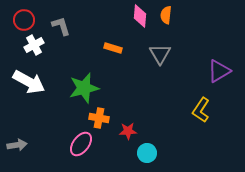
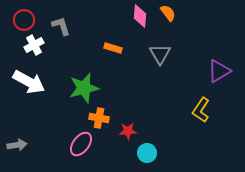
orange semicircle: moved 2 px right, 2 px up; rotated 138 degrees clockwise
